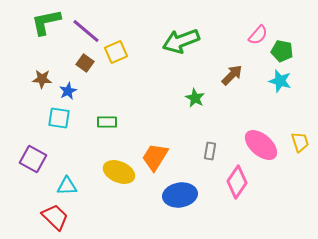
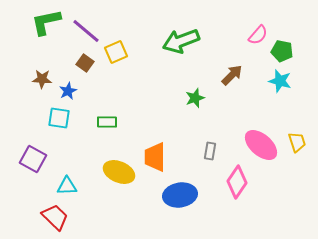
green star: rotated 24 degrees clockwise
yellow trapezoid: moved 3 px left
orange trapezoid: rotated 32 degrees counterclockwise
